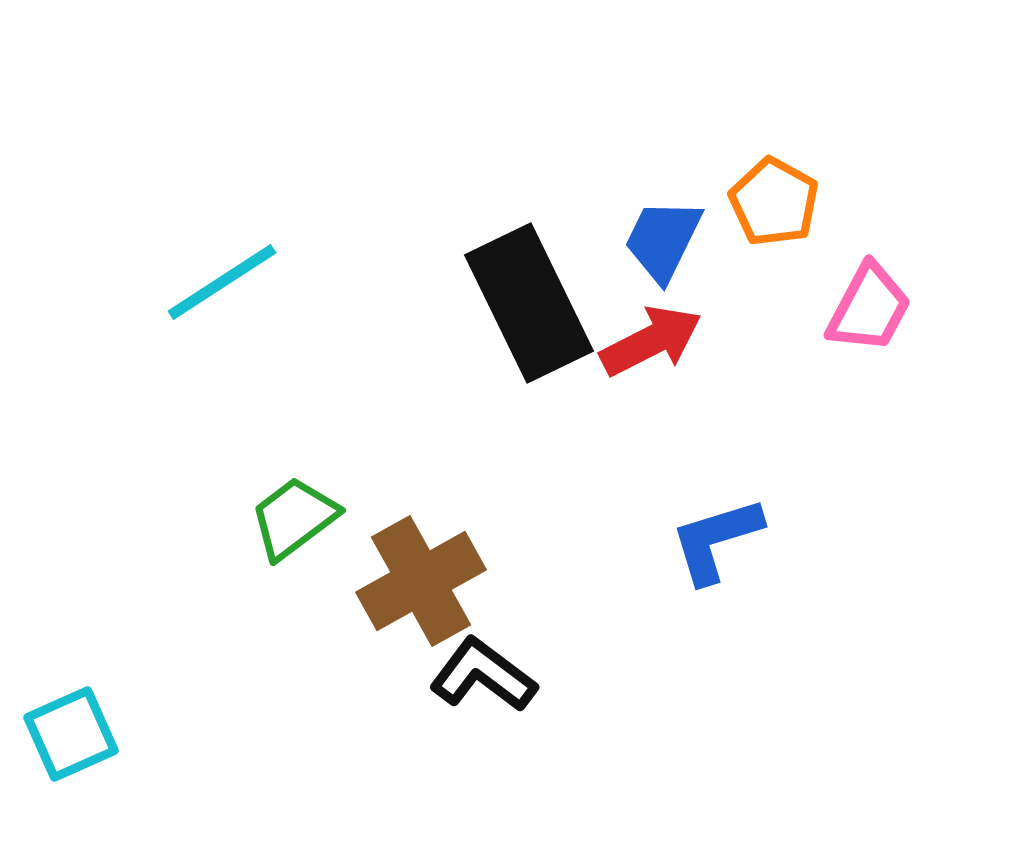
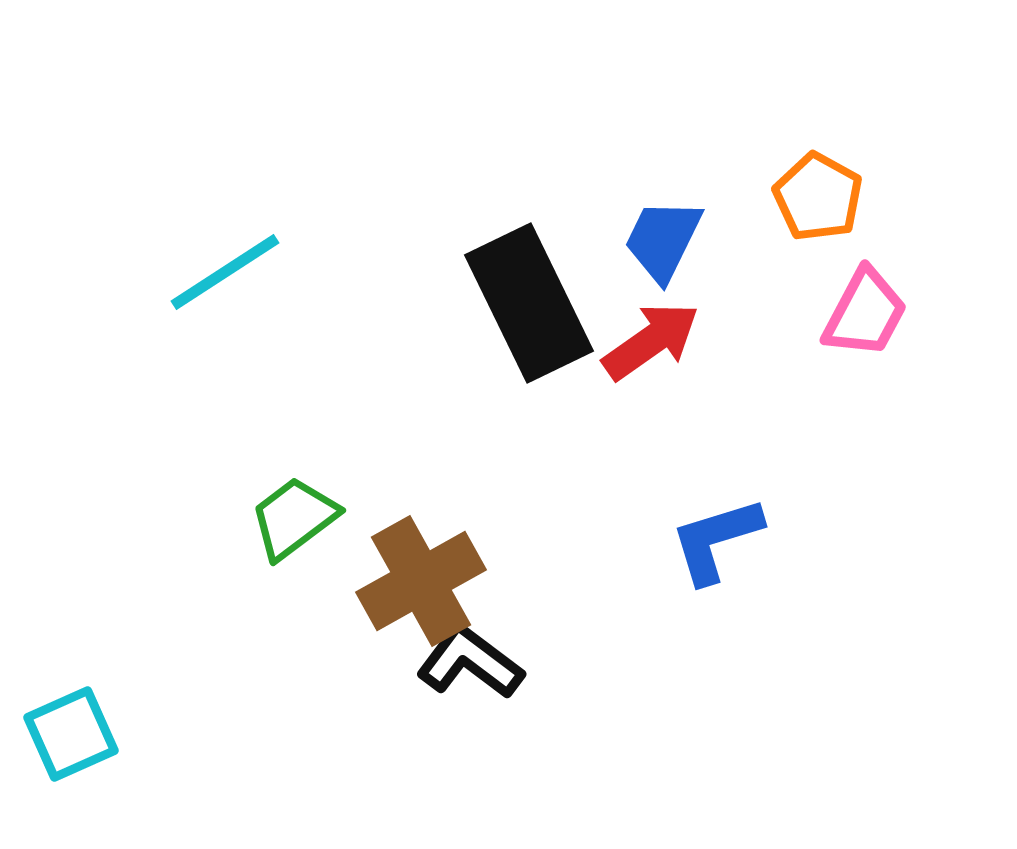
orange pentagon: moved 44 px right, 5 px up
cyan line: moved 3 px right, 10 px up
pink trapezoid: moved 4 px left, 5 px down
red arrow: rotated 8 degrees counterclockwise
black L-shape: moved 13 px left, 13 px up
